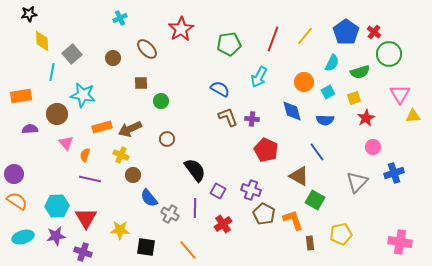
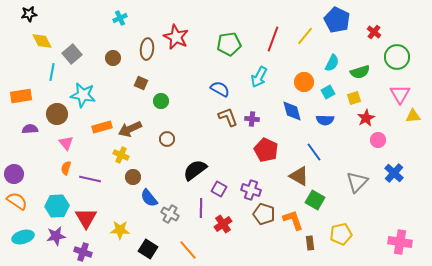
red star at (181, 29): moved 5 px left, 8 px down; rotated 15 degrees counterclockwise
blue pentagon at (346, 32): moved 9 px left, 12 px up; rotated 10 degrees counterclockwise
yellow diamond at (42, 41): rotated 25 degrees counterclockwise
brown ellipse at (147, 49): rotated 50 degrees clockwise
green circle at (389, 54): moved 8 px right, 3 px down
brown square at (141, 83): rotated 24 degrees clockwise
pink circle at (373, 147): moved 5 px right, 7 px up
blue line at (317, 152): moved 3 px left
orange semicircle at (85, 155): moved 19 px left, 13 px down
black semicircle at (195, 170): rotated 90 degrees counterclockwise
blue cross at (394, 173): rotated 30 degrees counterclockwise
brown circle at (133, 175): moved 2 px down
purple square at (218, 191): moved 1 px right, 2 px up
purple line at (195, 208): moved 6 px right
brown pentagon at (264, 214): rotated 10 degrees counterclockwise
black square at (146, 247): moved 2 px right, 2 px down; rotated 24 degrees clockwise
